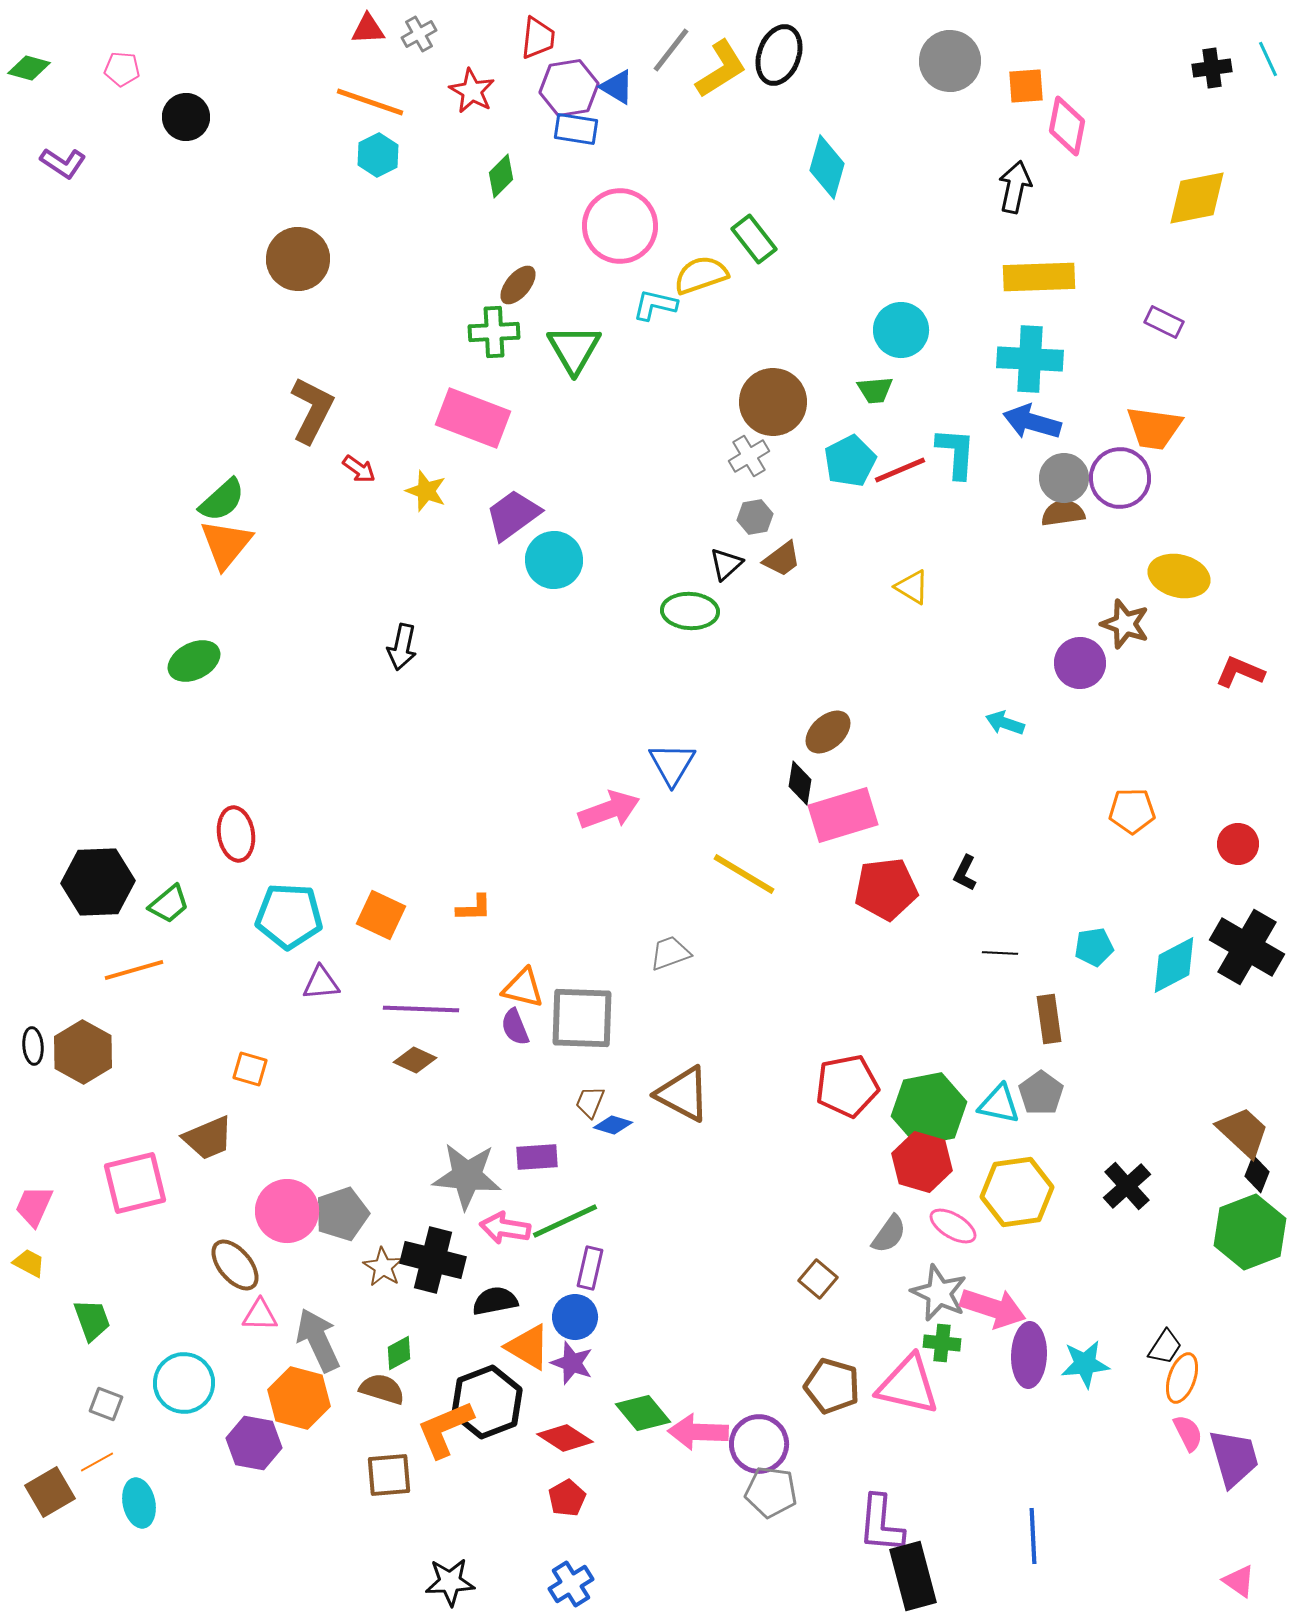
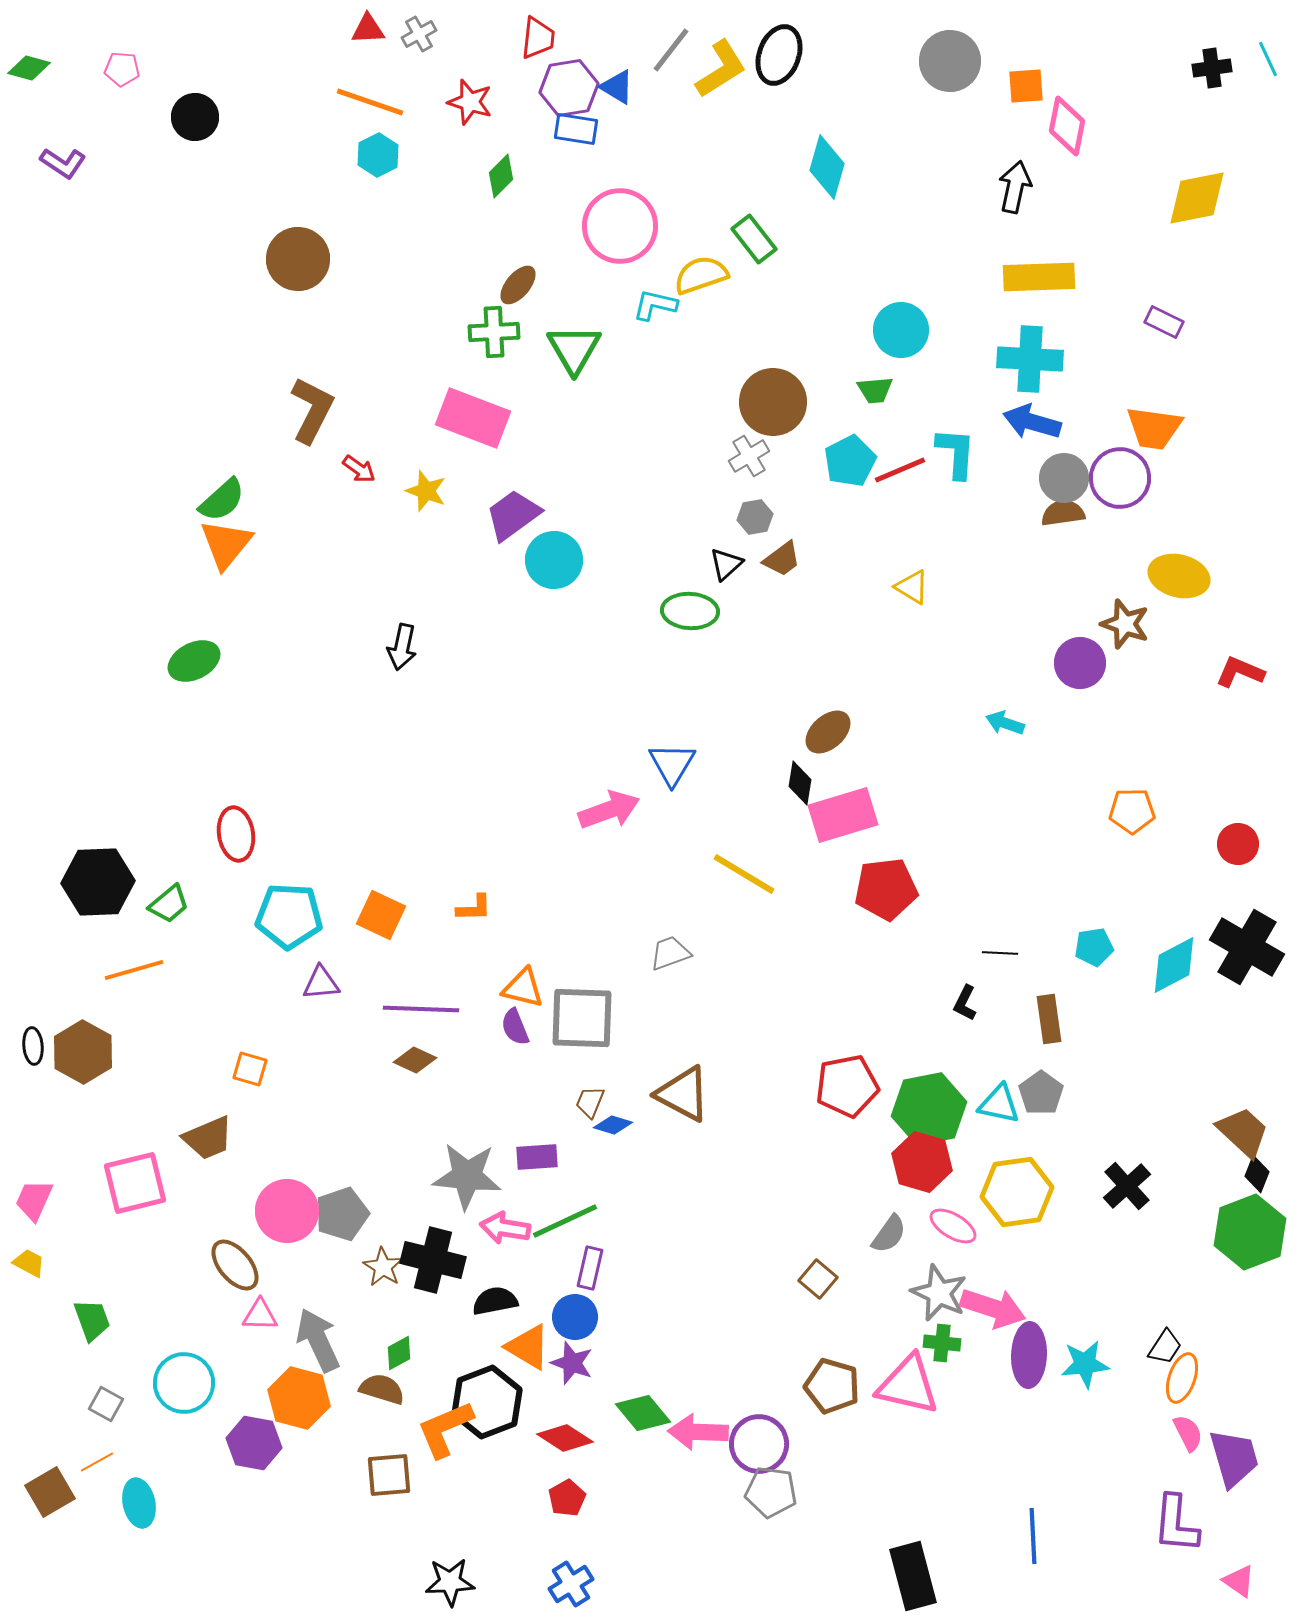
red star at (472, 91): moved 2 px left, 11 px down; rotated 12 degrees counterclockwise
black circle at (186, 117): moved 9 px right
black L-shape at (965, 873): moved 130 px down
pink trapezoid at (34, 1206): moved 6 px up
gray square at (106, 1404): rotated 8 degrees clockwise
purple L-shape at (881, 1524): moved 295 px right
